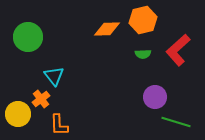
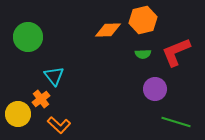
orange diamond: moved 1 px right, 1 px down
red L-shape: moved 2 px left, 2 px down; rotated 20 degrees clockwise
purple circle: moved 8 px up
orange L-shape: rotated 45 degrees counterclockwise
